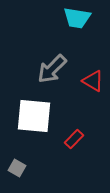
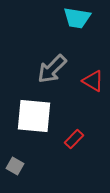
gray square: moved 2 px left, 2 px up
